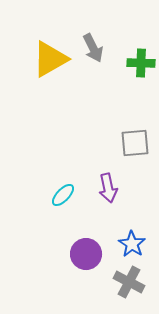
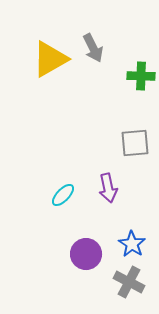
green cross: moved 13 px down
